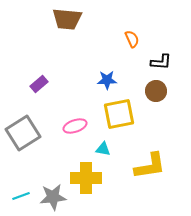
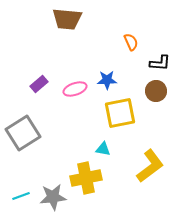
orange semicircle: moved 1 px left, 3 px down
black L-shape: moved 1 px left, 1 px down
yellow square: moved 1 px right, 1 px up
pink ellipse: moved 37 px up
yellow L-shape: rotated 28 degrees counterclockwise
yellow cross: rotated 12 degrees counterclockwise
